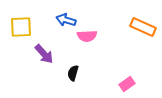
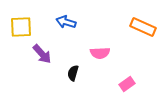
blue arrow: moved 2 px down
pink semicircle: moved 13 px right, 17 px down
purple arrow: moved 2 px left
